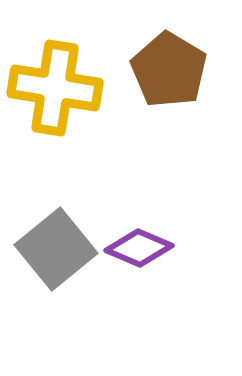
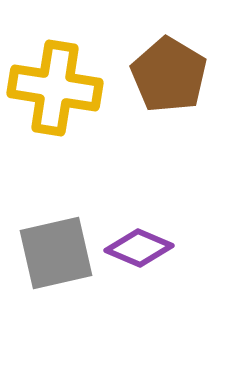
brown pentagon: moved 5 px down
gray square: moved 4 px down; rotated 26 degrees clockwise
